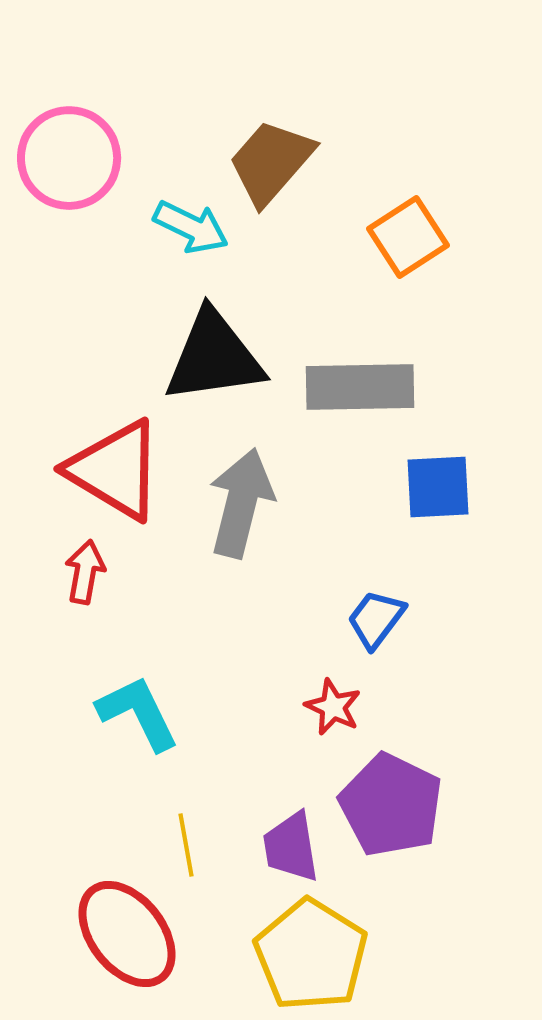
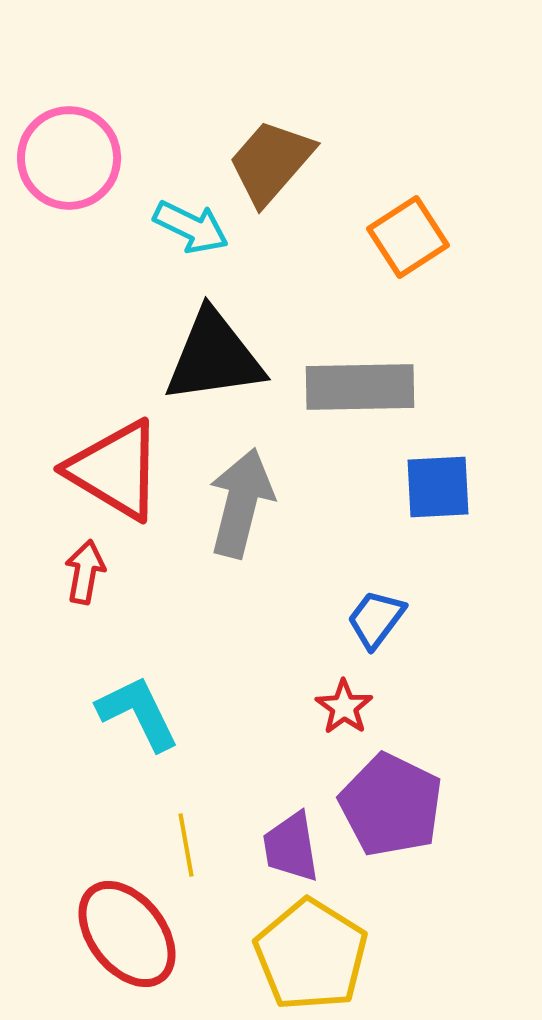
red star: moved 11 px right; rotated 10 degrees clockwise
